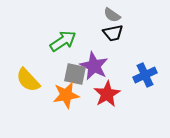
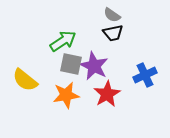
gray square: moved 4 px left, 10 px up
yellow semicircle: moved 3 px left; rotated 8 degrees counterclockwise
